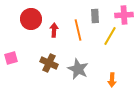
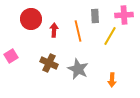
orange line: moved 1 px down
pink square: moved 2 px up; rotated 16 degrees counterclockwise
